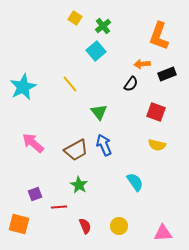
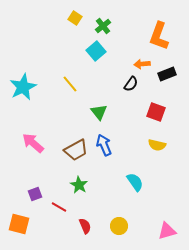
red line: rotated 35 degrees clockwise
pink triangle: moved 4 px right, 2 px up; rotated 12 degrees counterclockwise
